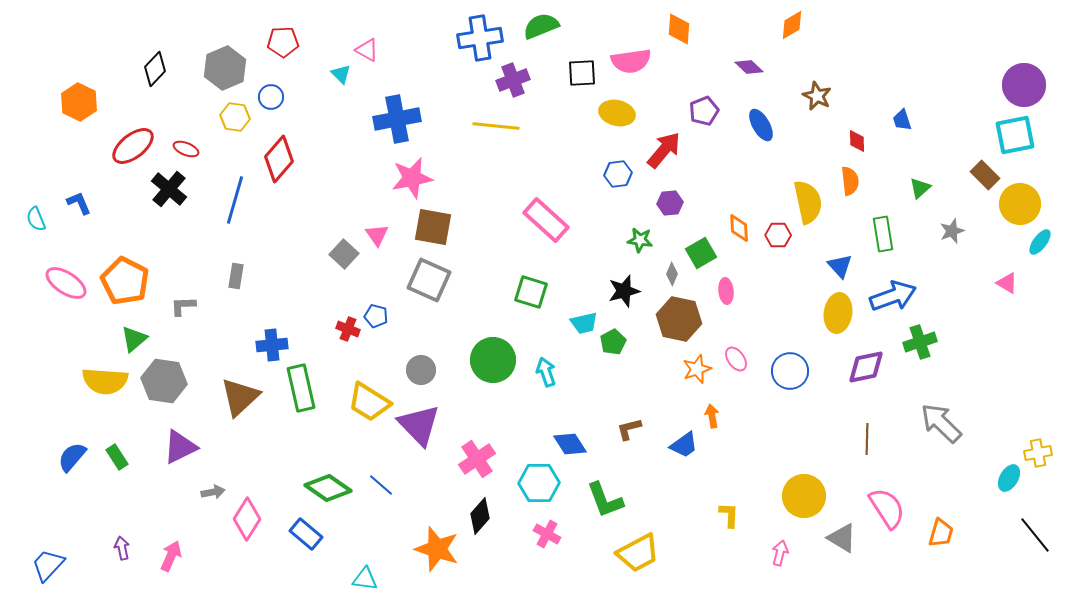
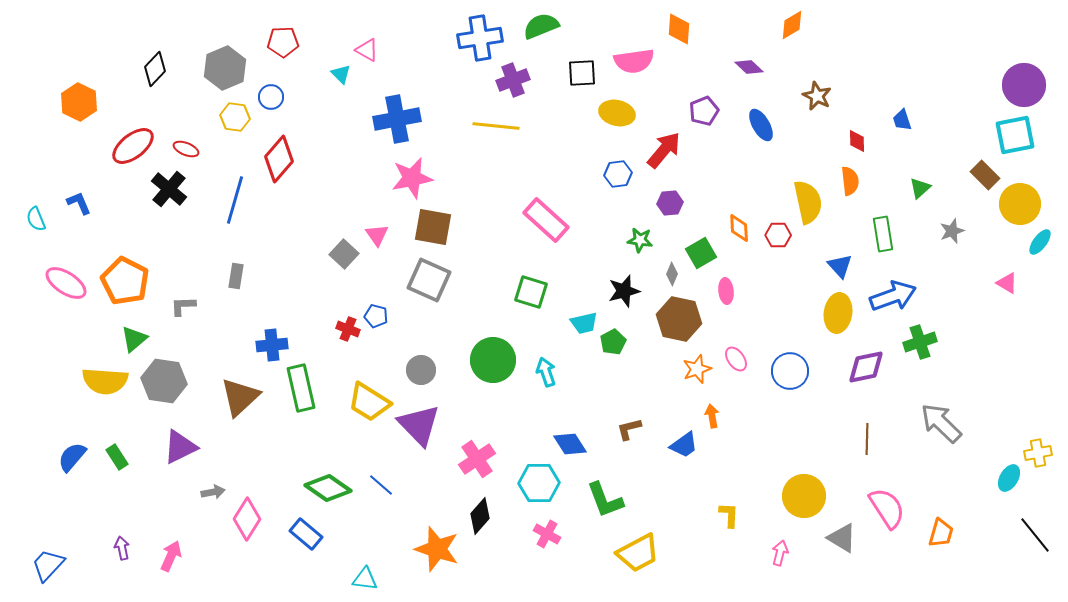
pink semicircle at (631, 61): moved 3 px right
